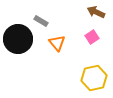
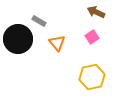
gray rectangle: moved 2 px left
yellow hexagon: moved 2 px left, 1 px up
